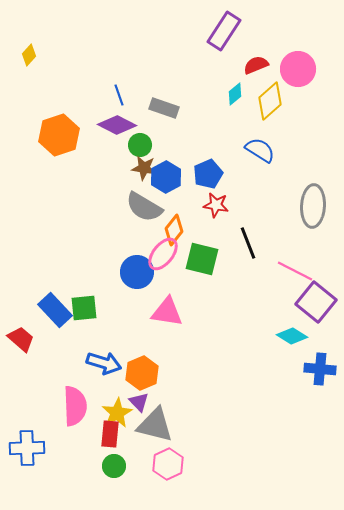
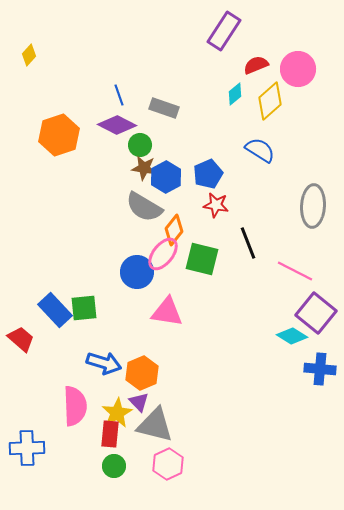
purple square at (316, 302): moved 11 px down
